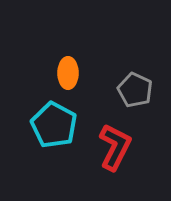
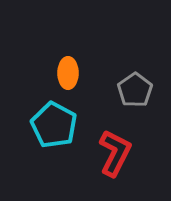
gray pentagon: rotated 12 degrees clockwise
red L-shape: moved 6 px down
